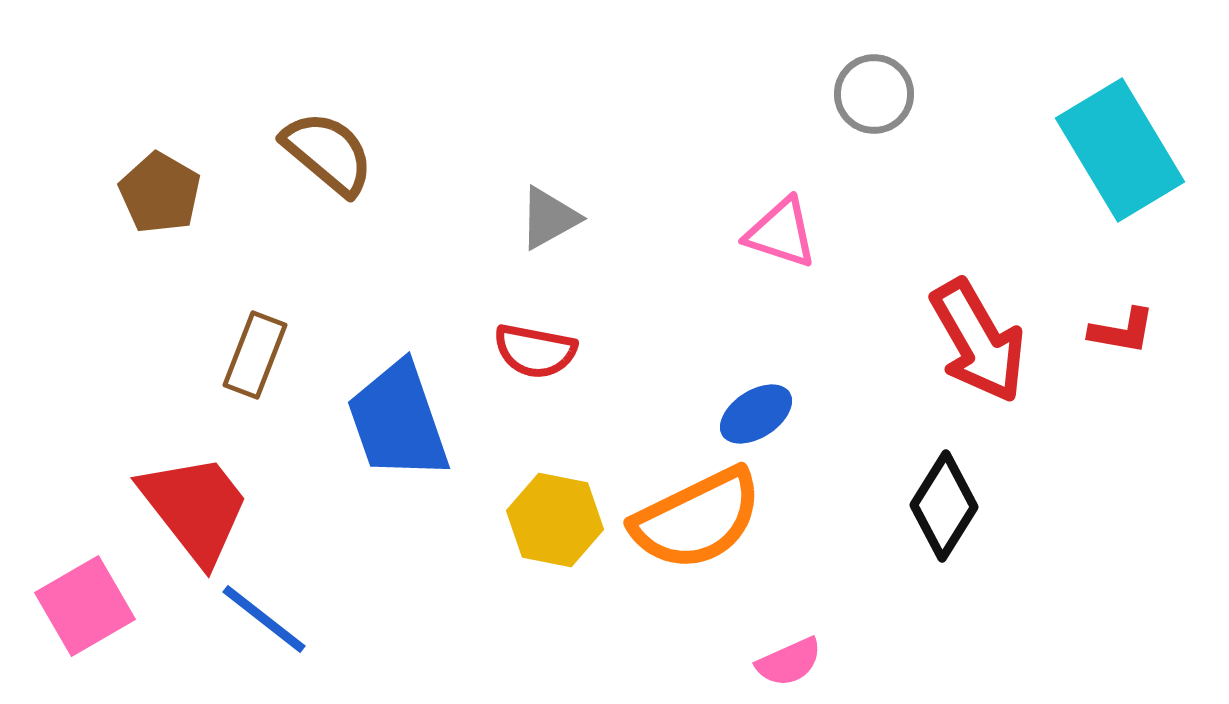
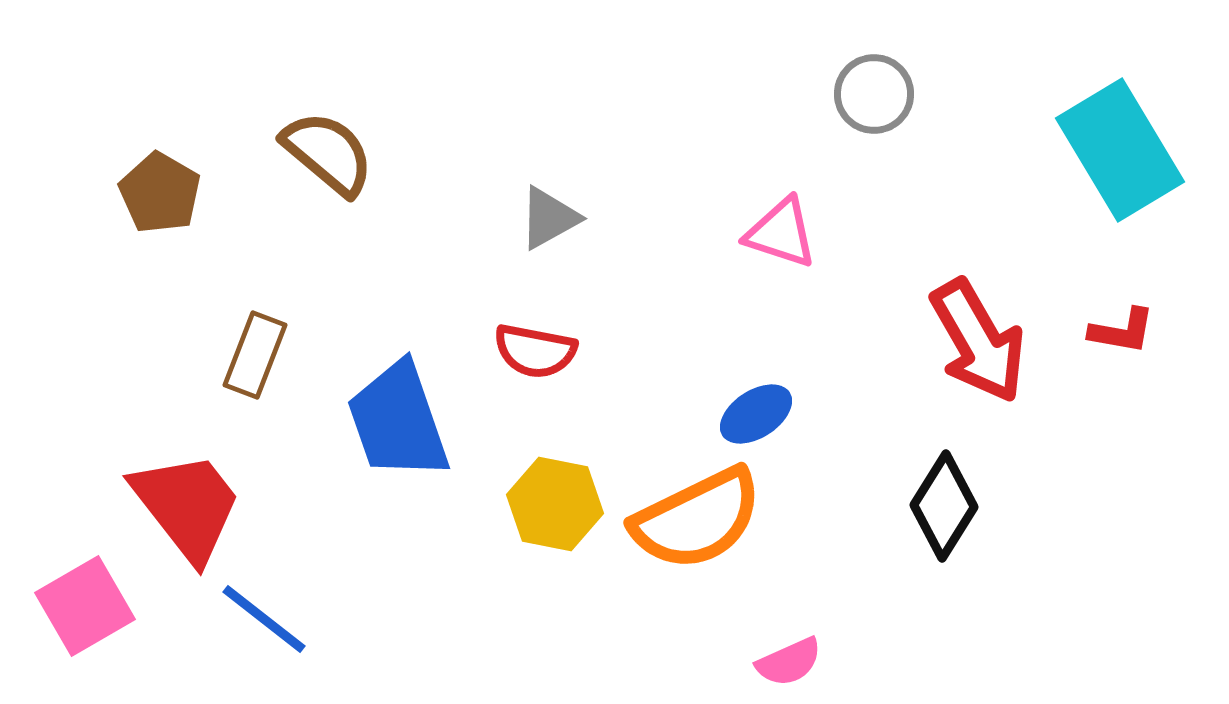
red trapezoid: moved 8 px left, 2 px up
yellow hexagon: moved 16 px up
